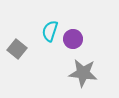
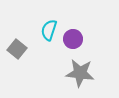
cyan semicircle: moved 1 px left, 1 px up
gray star: moved 3 px left
